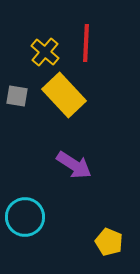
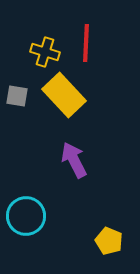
yellow cross: rotated 24 degrees counterclockwise
purple arrow: moved 5 px up; rotated 150 degrees counterclockwise
cyan circle: moved 1 px right, 1 px up
yellow pentagon: moved 1 px up
